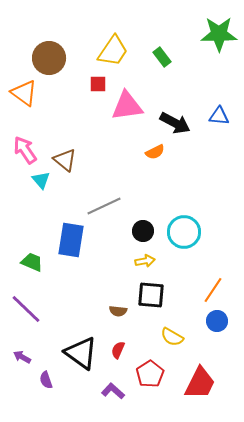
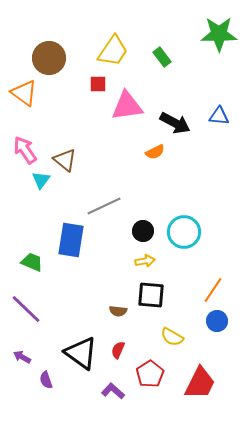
cyan triangle: rotated 18 degrees clockwise
